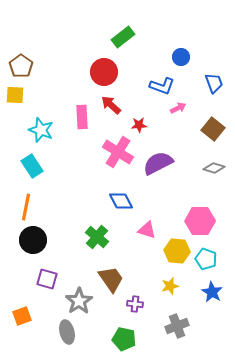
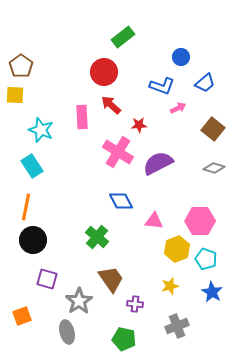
blue trapezoid: moved 9 px left; rotated 70 degrees clockwise
pink triangle: moved 7 px right, 9 px up; rotated 12 degrees counterclockwise
yellow hexagon: moved 2 px up; rotated 25 degrees counterclockwise
